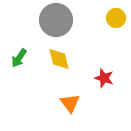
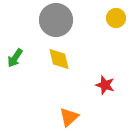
green arrow: moved 4 px left
red star: moved 1 px right, 7 px down
orange triangle: moved 1 px left, 14 px down; rotated 25 degrees clockwise
